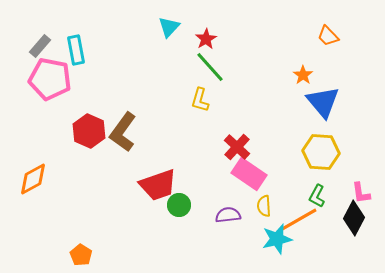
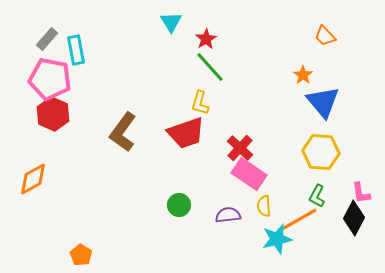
cyan triangle: moved 2 px right, 5 px up; rotated 15 degrees counterclockwise
orange trapezoid: moved 3 px left
gray rectangle: moved 7 px right, 7 px up
yellow L-shape: moved 3 px down
red hexagon: moved 36 px left, 17 px up
red cross: moved 3 px right, 1 px down
red trapezoid: moved 28 px right, 52 px up
